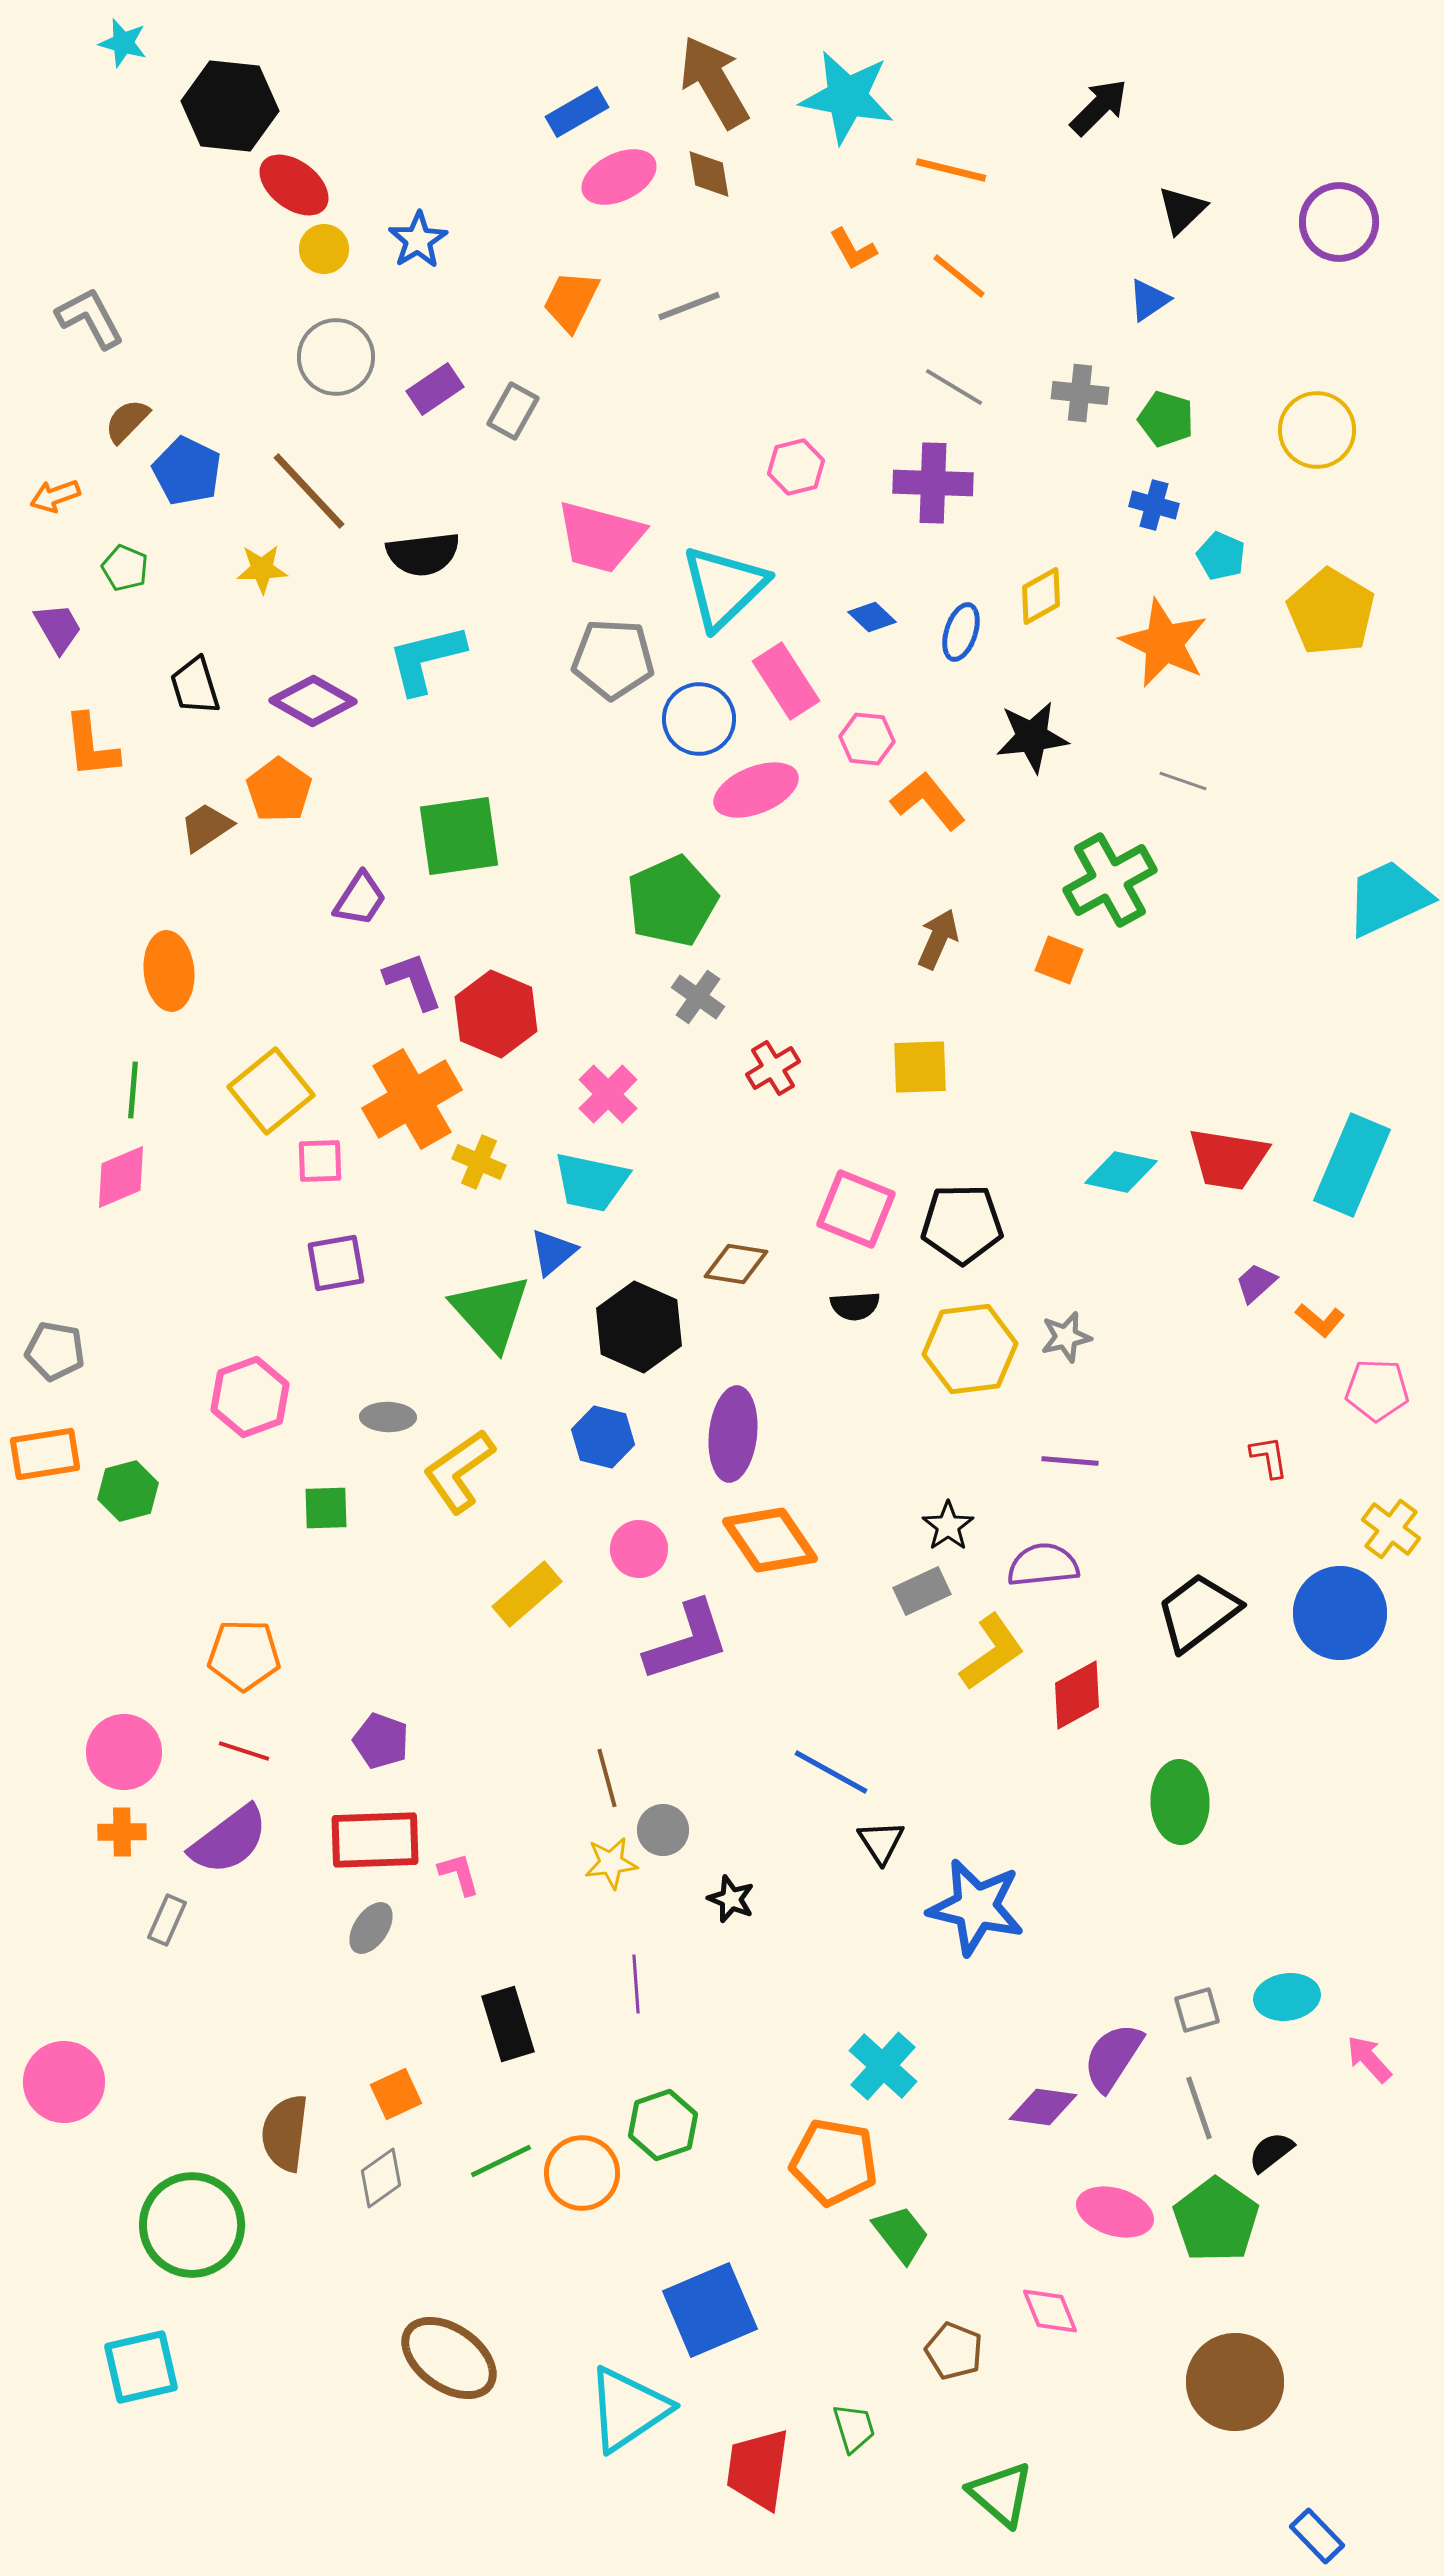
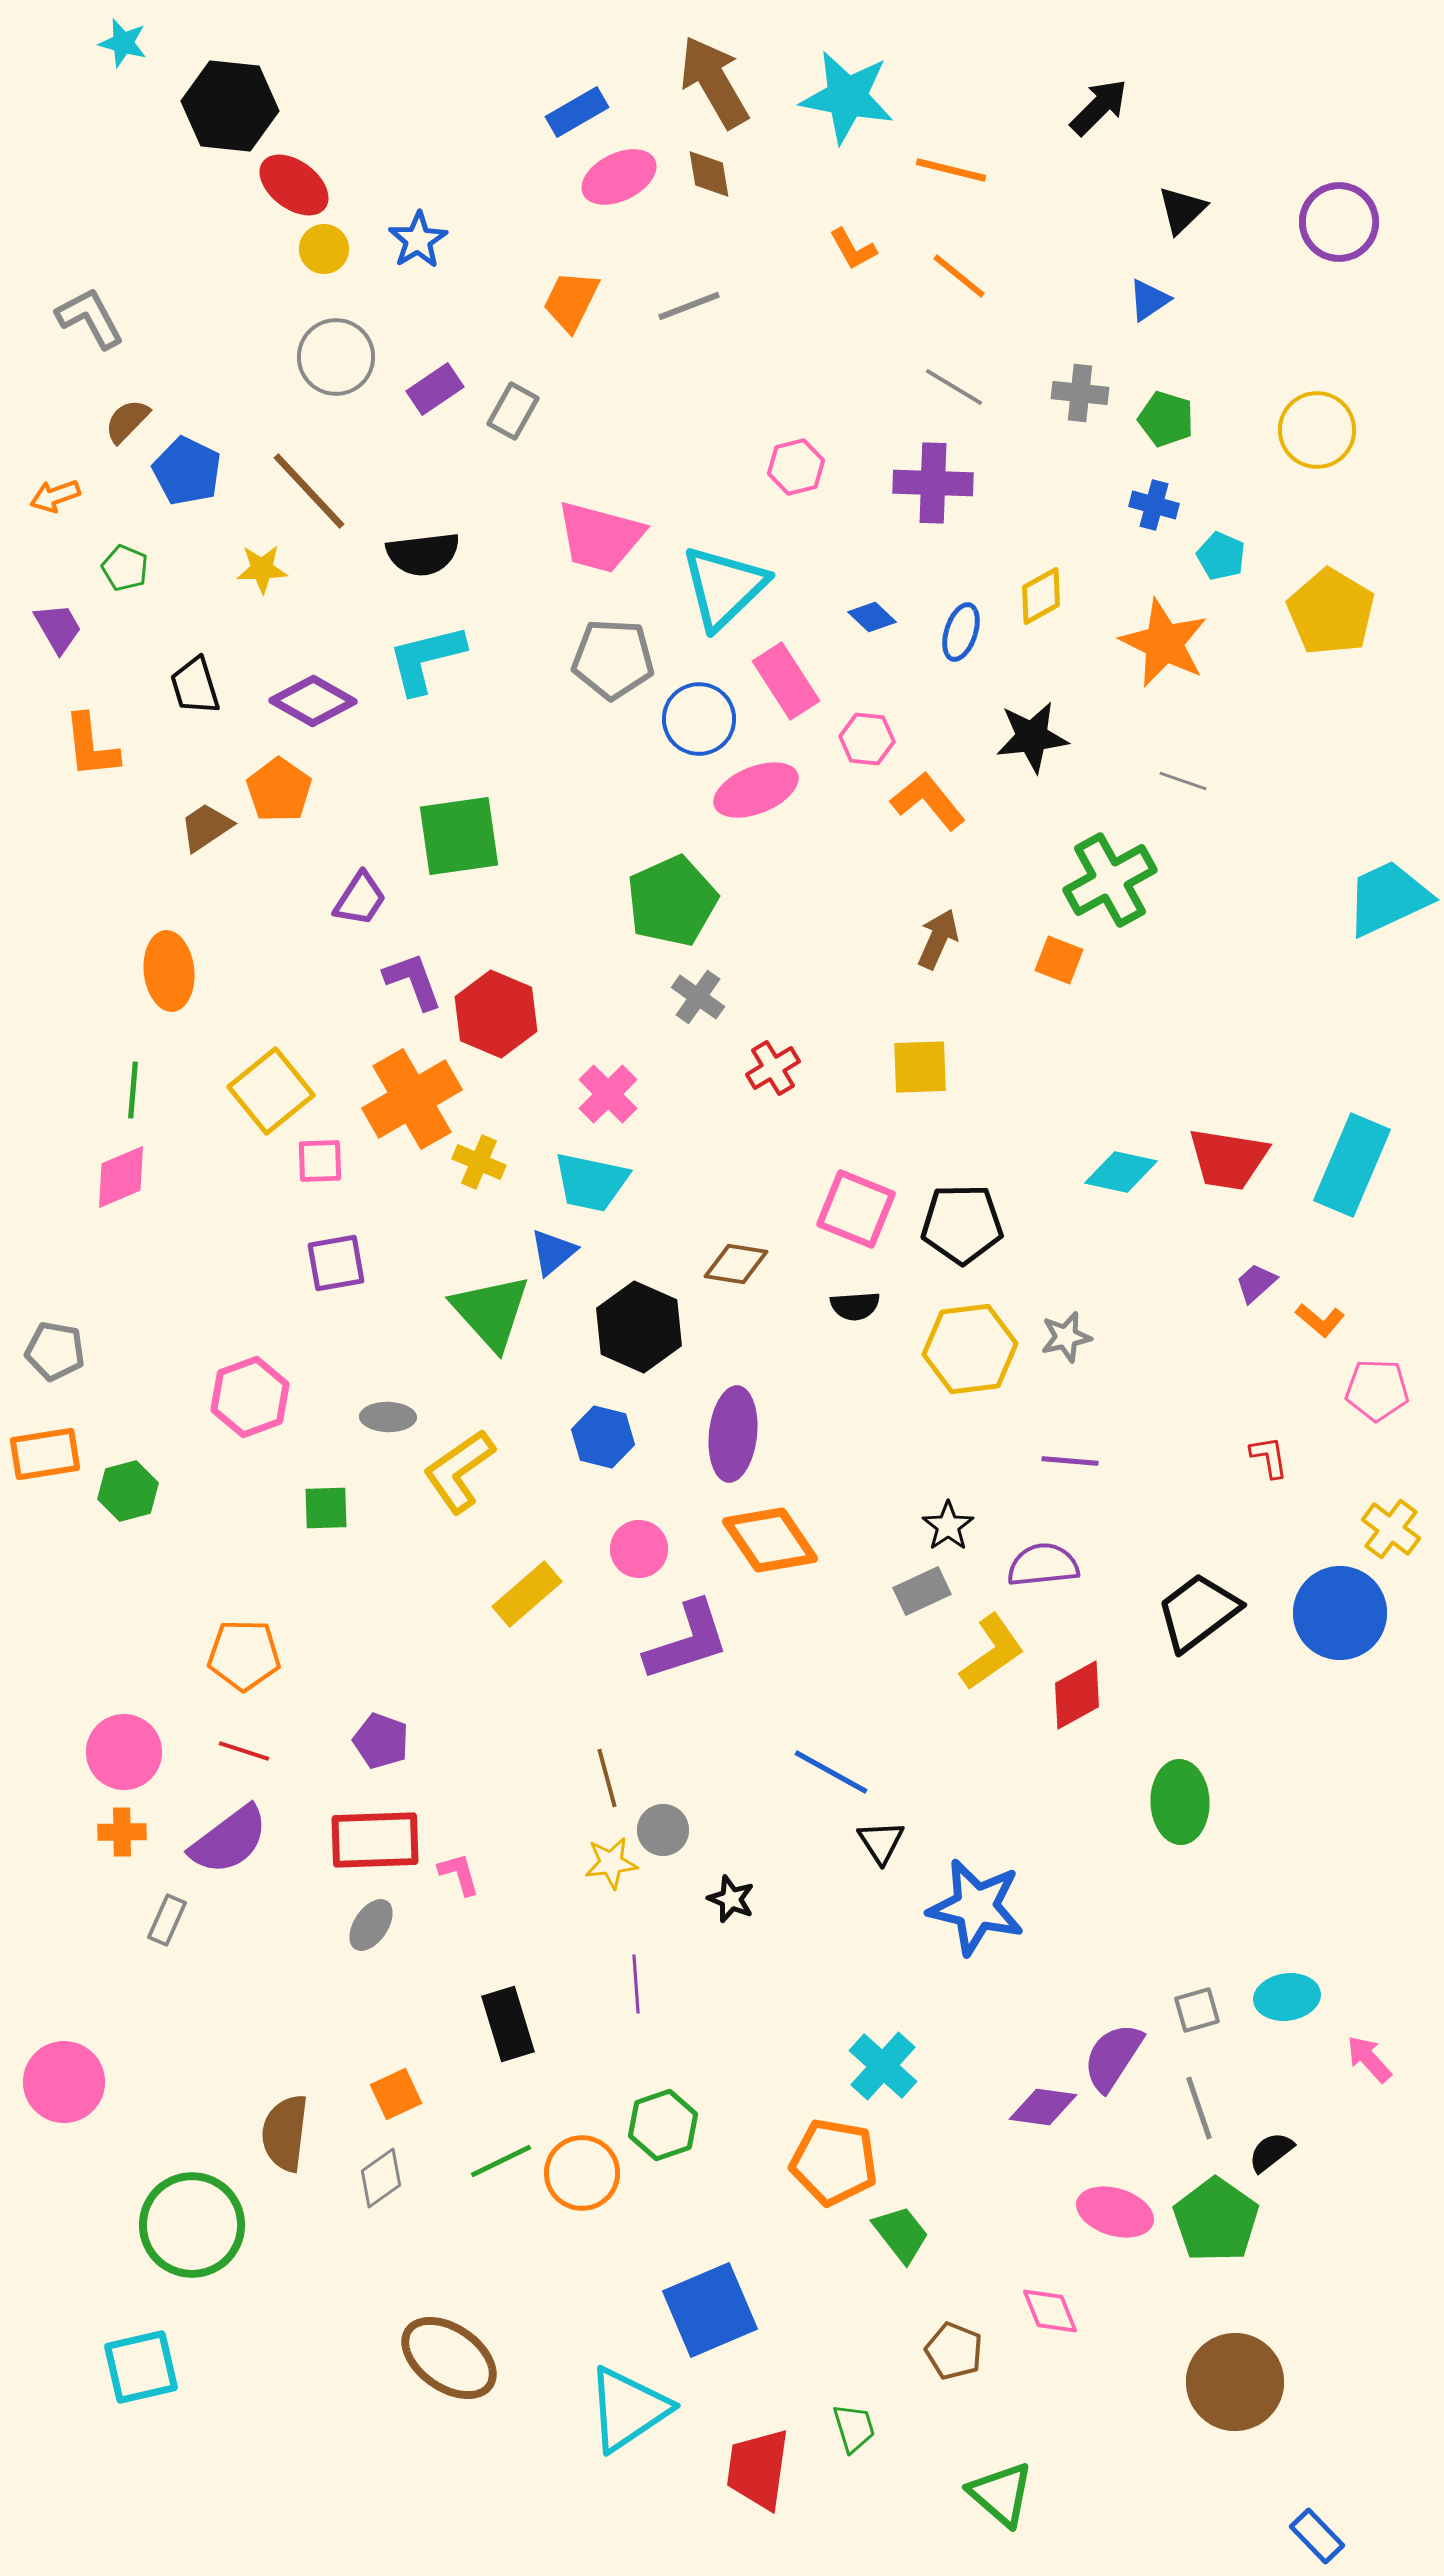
gray ellipse at (371, 1928): moved 3 px up
